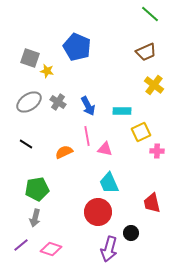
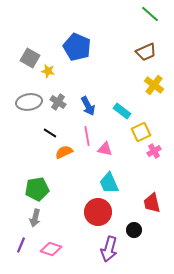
gray square: rotated 12 degrees clockwise
yellow star: moved 1 px right
gray ellipse: rotated 25 degrees clockwise
cyan rectangle: rotated 36 degrees clockwise
black line: moved 24 px right, 11 px up
pink cross: moved 3 px left; rotated 32 degrees counterclockwise
black circle: moved 3 px right, 3 px up
purple line: rotated 28 degrees counterclockwise
